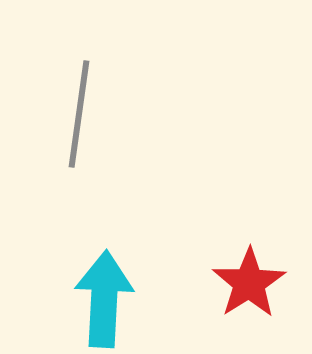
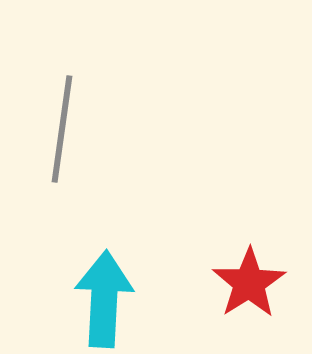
gray line: moved 17 px left, 15 px down
